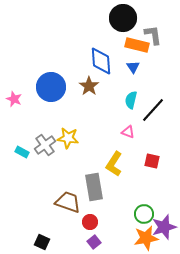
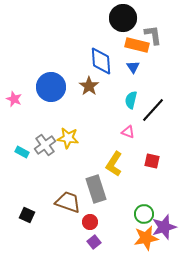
gray rectangle: moved 2 px right, 2 px down; rotated 8 degrees counterclockwise
black square: moved 15 px left, 27 px up
